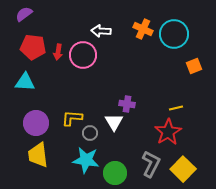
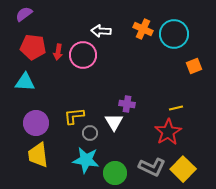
yellow L-shape: moved 2 px right, 2 px up; rotated 10 degrees counterclockwise
gray L-shape: moved 1 px right, 3 px down; rotated 88 degrees clockwise
